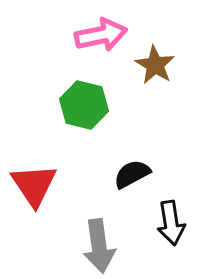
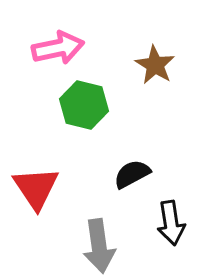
pink arrow: moved 43 px left, 13 px down
red triangle: moved 2 px right, 3 px down
